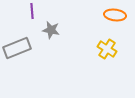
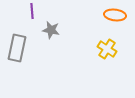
gray rectangle: rotated 56 degrees counterclockwise
